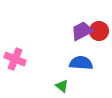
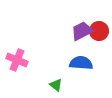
pink cross: moved 2 px right, 1 px down
green triangle: moved 6 px left, 1 px up
